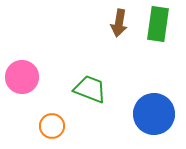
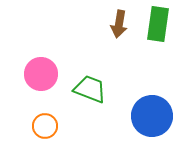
brown arrow: moved 1 px down
pink circle: moved 19 px right, 3 px up
blue circle: moved 2 px left, 2 px down
orange circle: moved 7 px left
